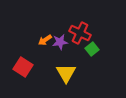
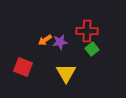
red cross: moved 7 px right, 2 px up; rotated 25 degrees counterclockwise
red square: rotated 12 degrees counterclockwise
